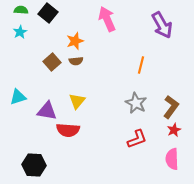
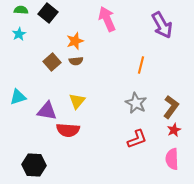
cyan star: moved 1 px left, 2 px down
